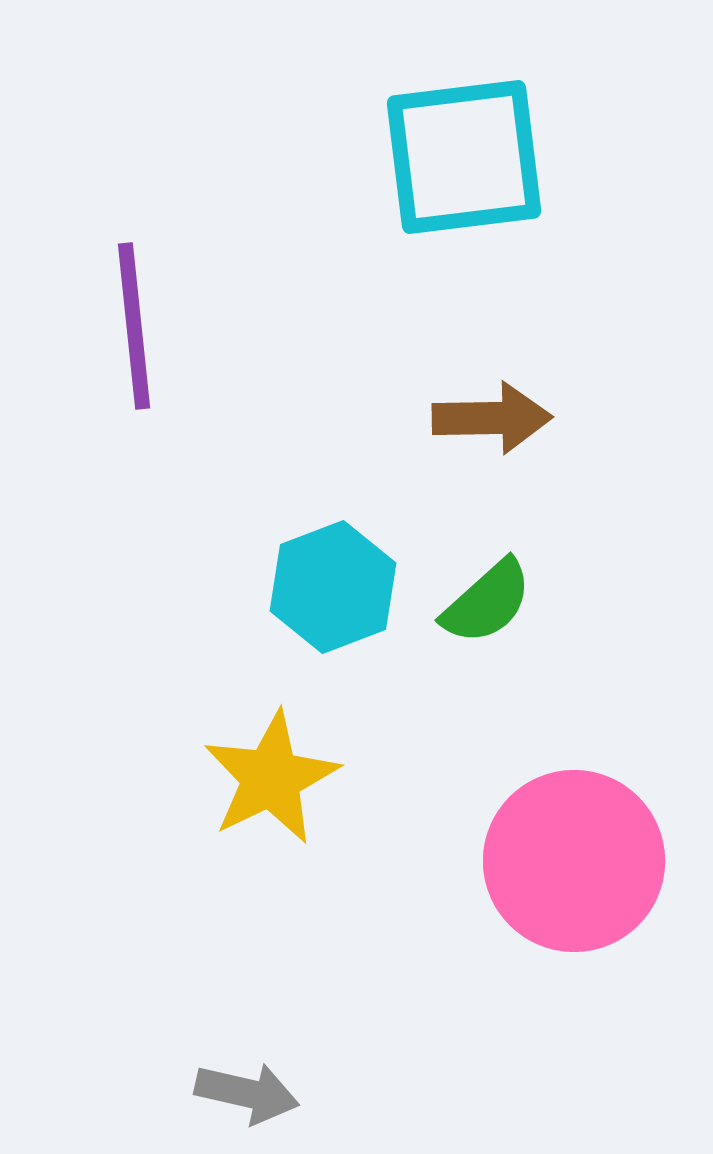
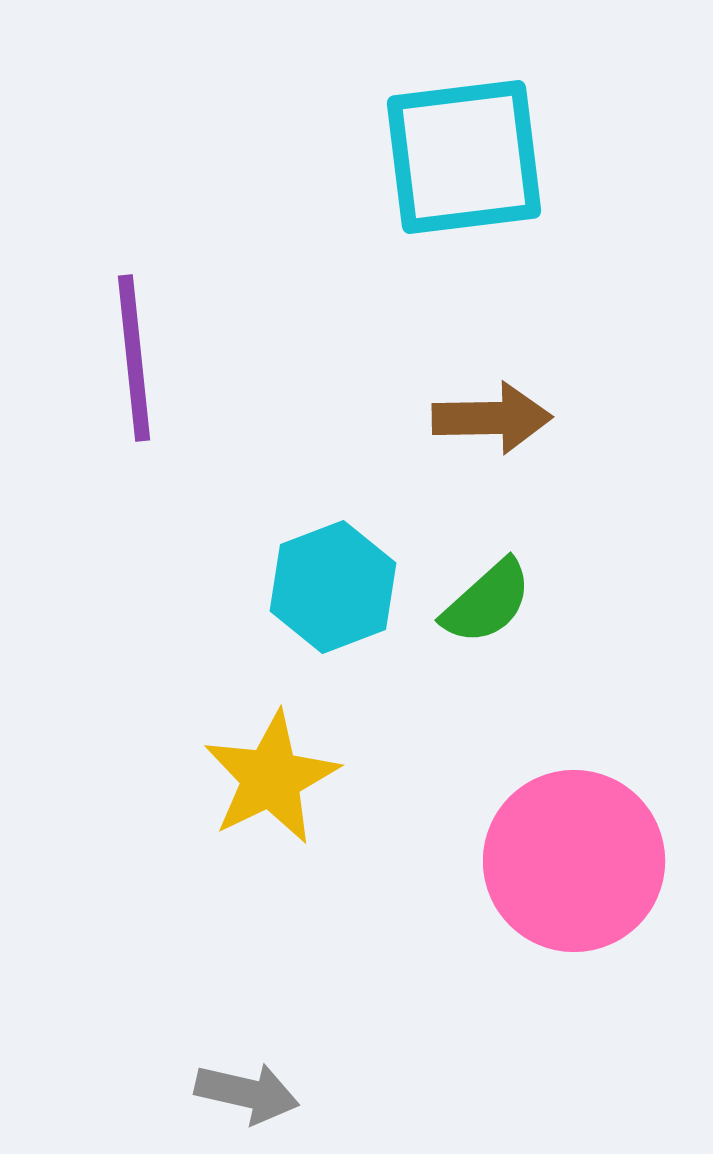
purple line: moved 32 px down
